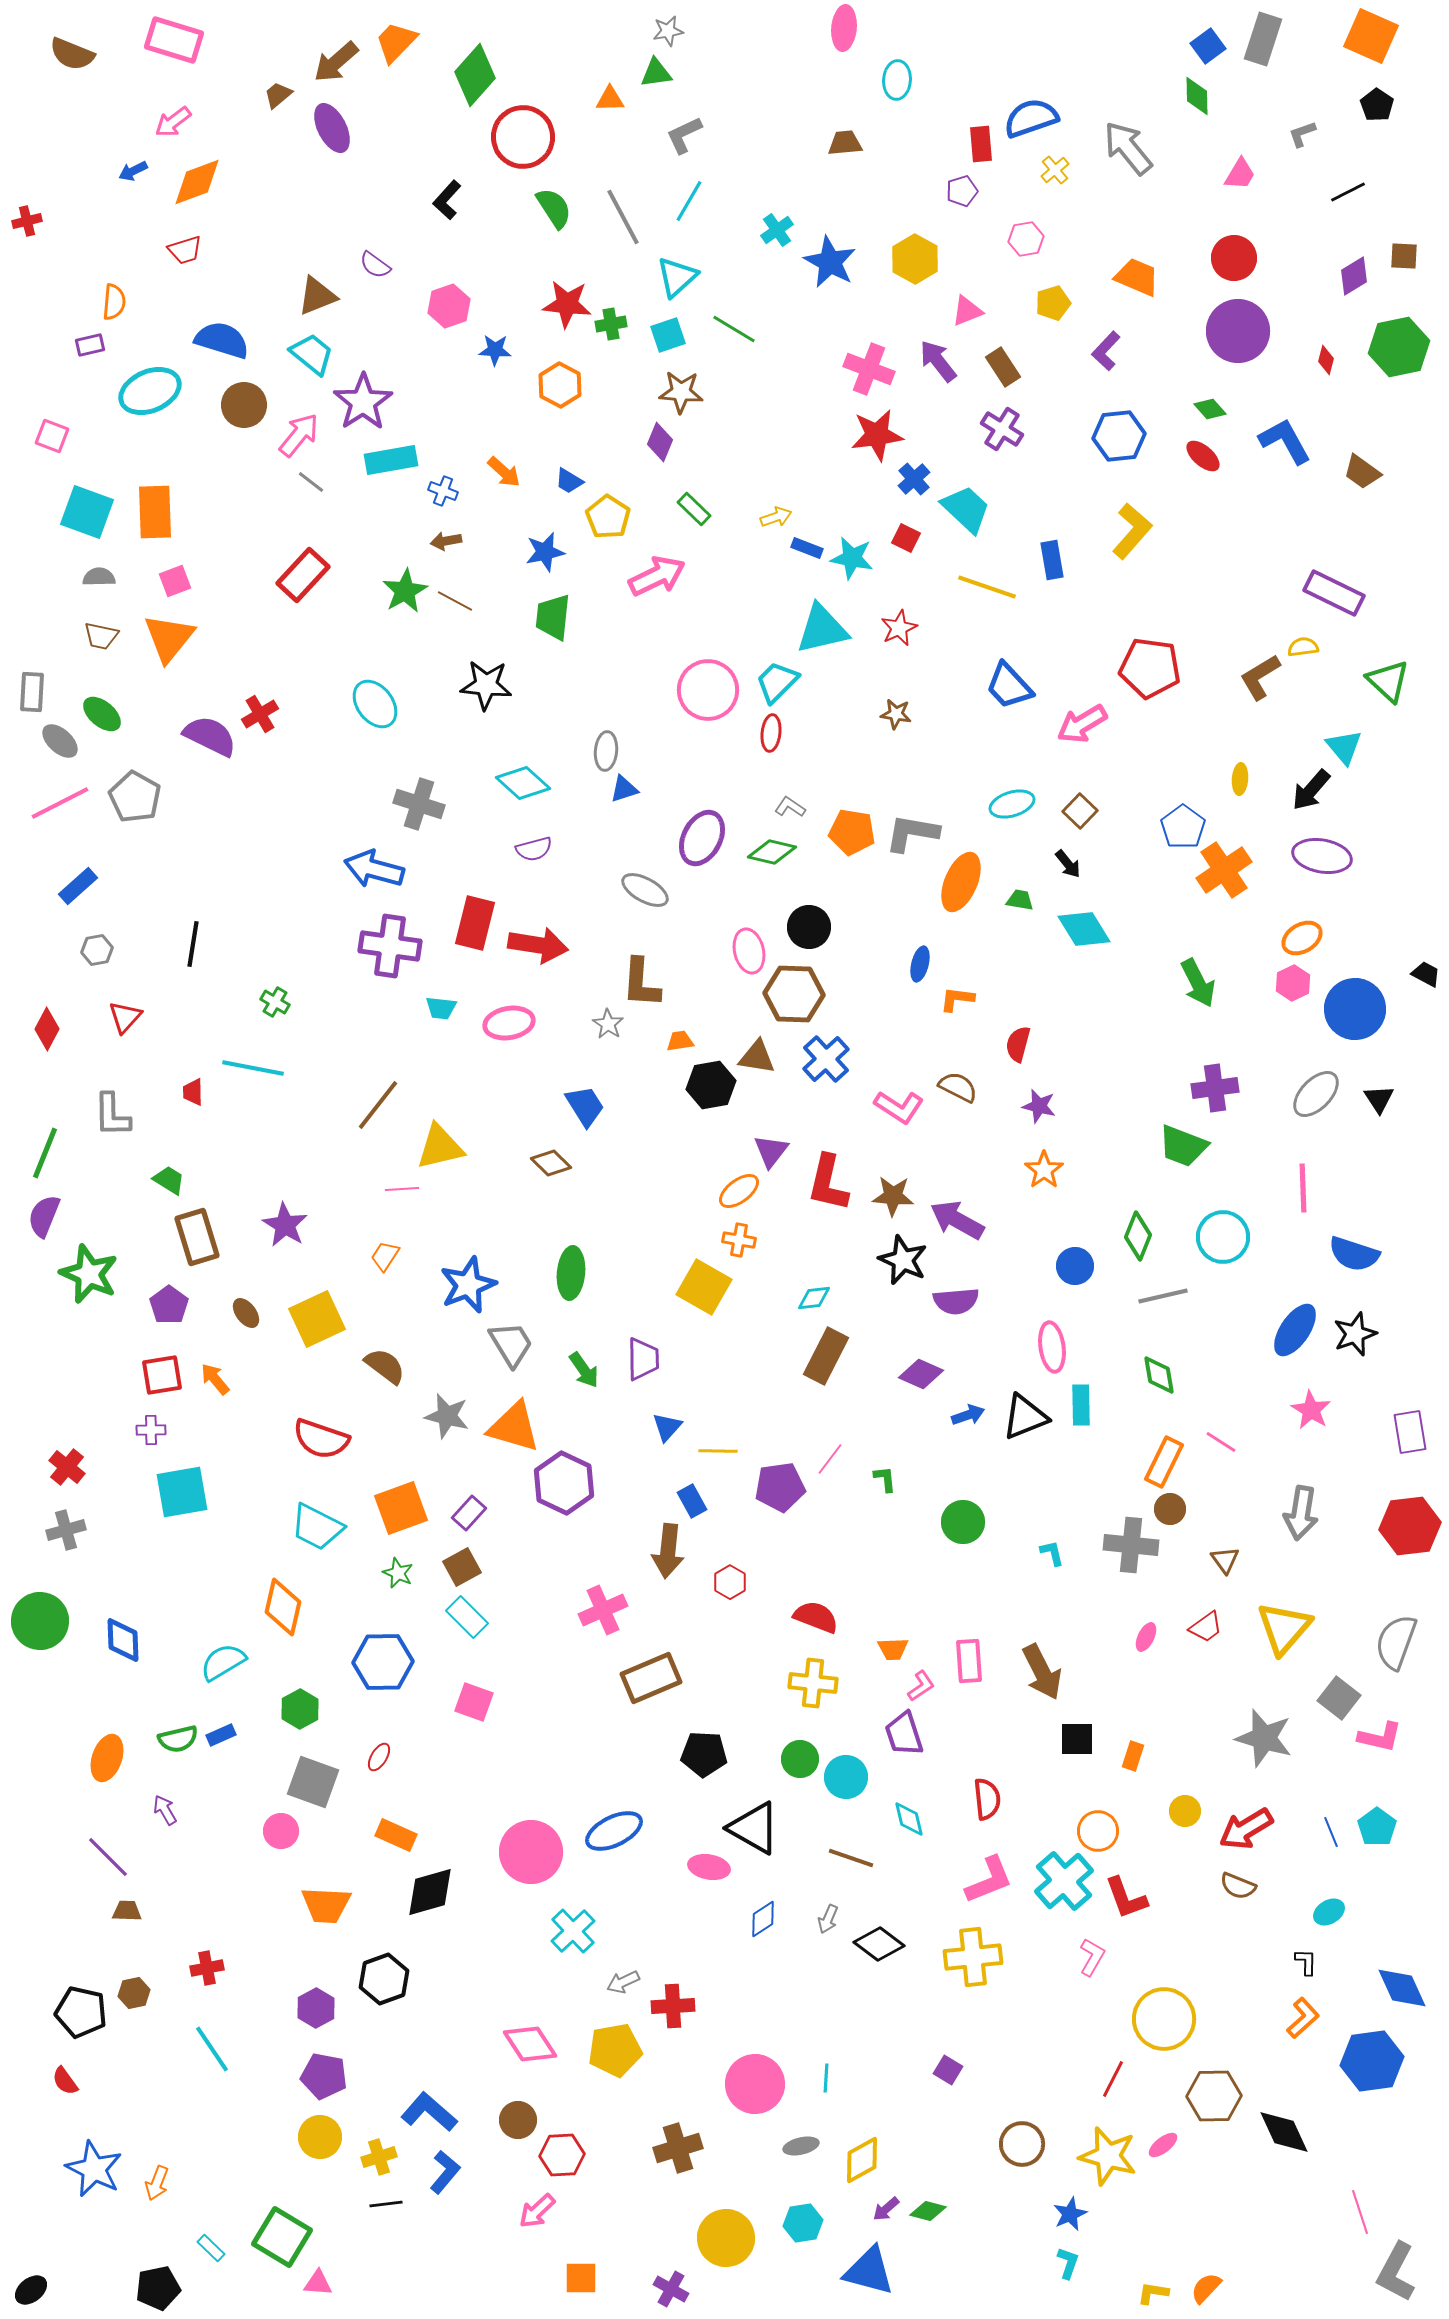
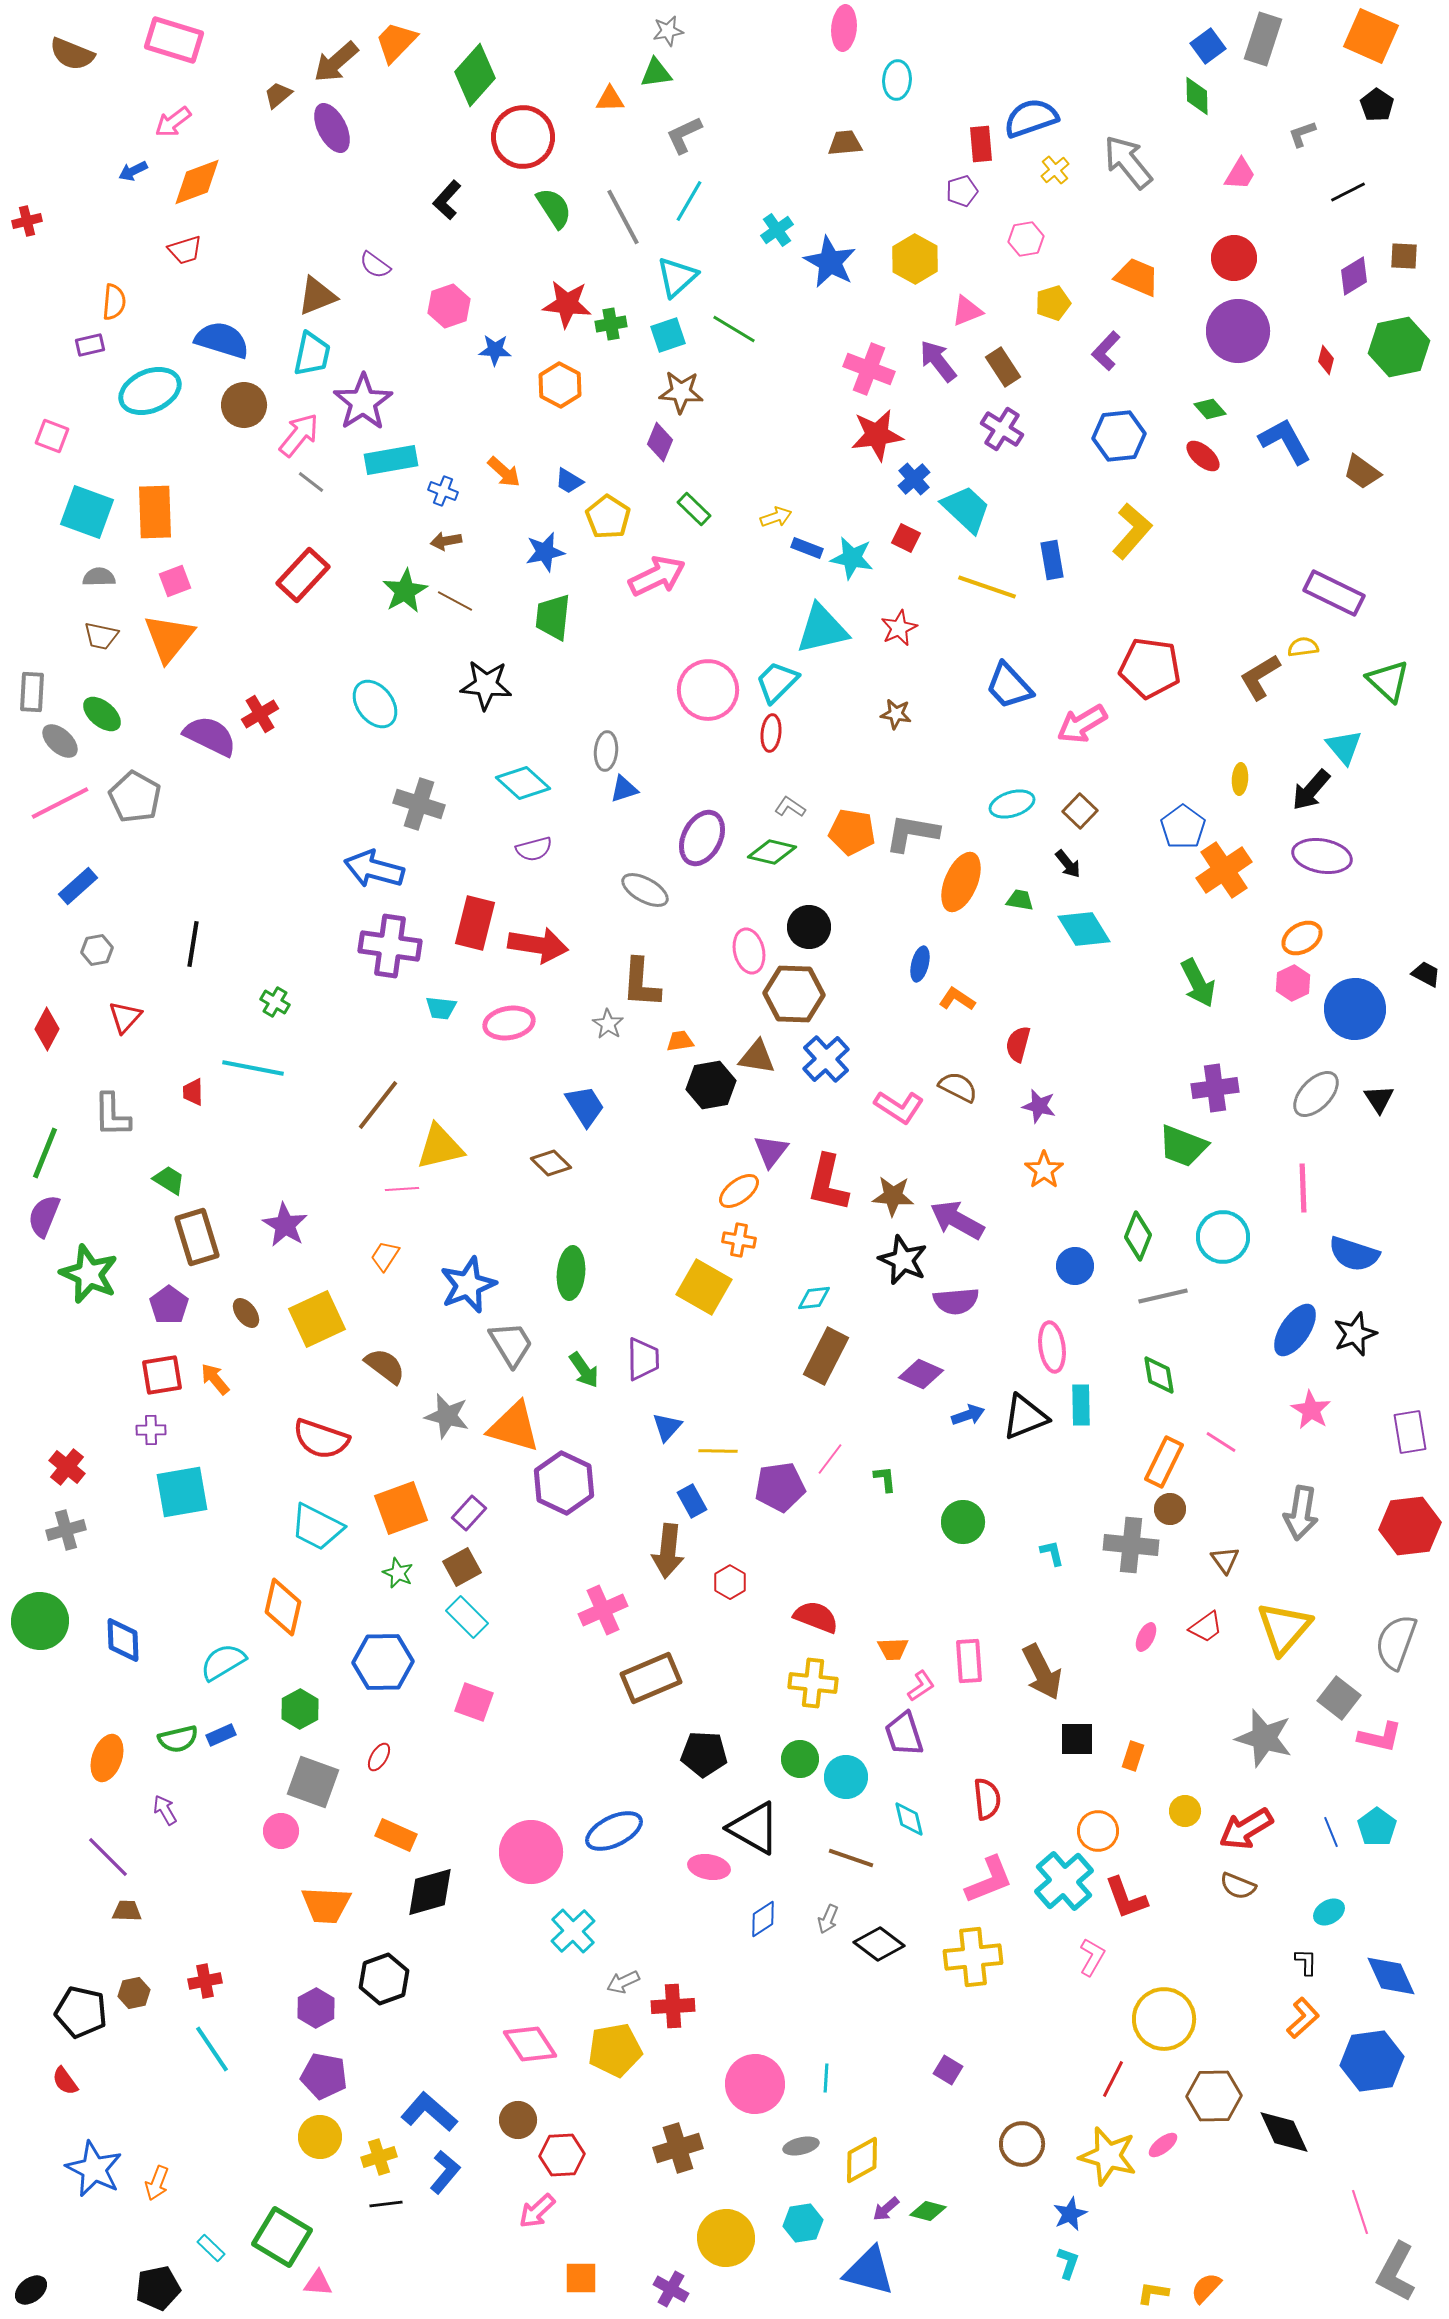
gray arrow at (1128, 148): moved 14 px down
cyan trapezoid at (312, 354): rotated 63 degrees clockwise
orange L-shape at (957, 999): rotated 27 degrees clockwise
red cross at (207, 1968): moved 2 px left, 13 px down
blue diamond at (1402, 1988): moved 11 px left, 12 px up
